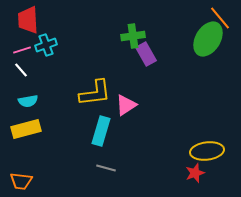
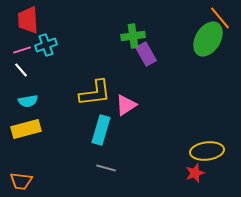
cyan rectangle: moved 1 px up
